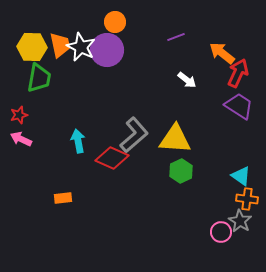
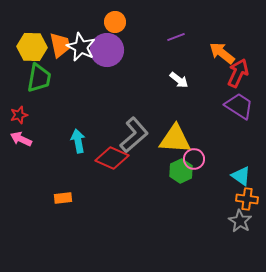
white arrow: moved 8 px left
pink circle: moved 27 px left, 73 px up
